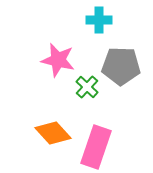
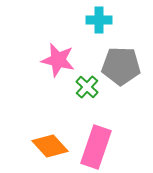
orange diamond: moved 3 px left, 13 px down
